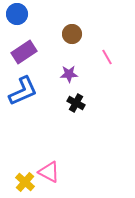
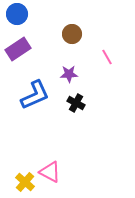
purple rectangle: moved 6 px left, 3 px up
blue L-shape: moved 12 px right, 4 px down
pink triangle: moved 1 px right
